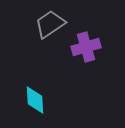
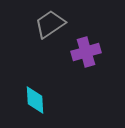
purple cross: moved 5 px down
